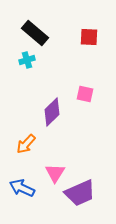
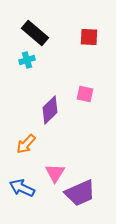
purple diamond: moved 2 px left, 2 px up
